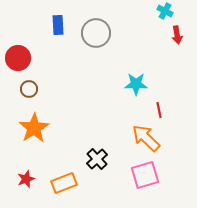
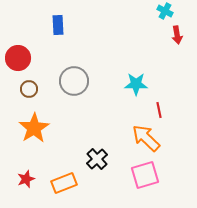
gray circle: moved 22 px left, 48 px down
